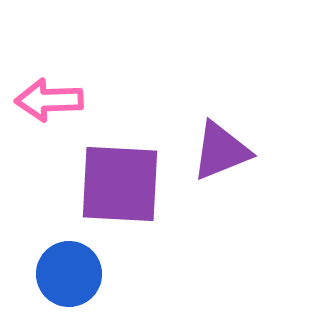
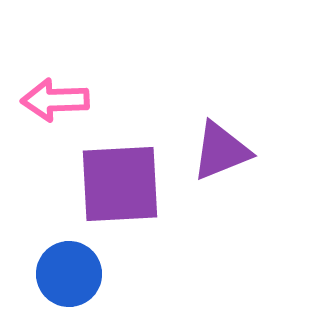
pink arrow: moved 6 px right
purple square: rotated 6 degrees counterclockwise
